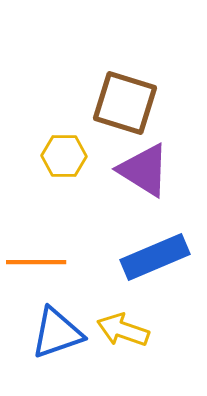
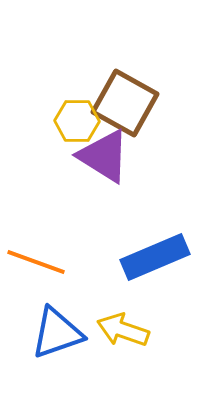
brown square: rotated 12 degrees clockwise
yellow hexagon: moved 13 px right, 35 px up
purple triangle: moved 40 px left, 14 px up
orange line: rotated 20 degrees clockwise
